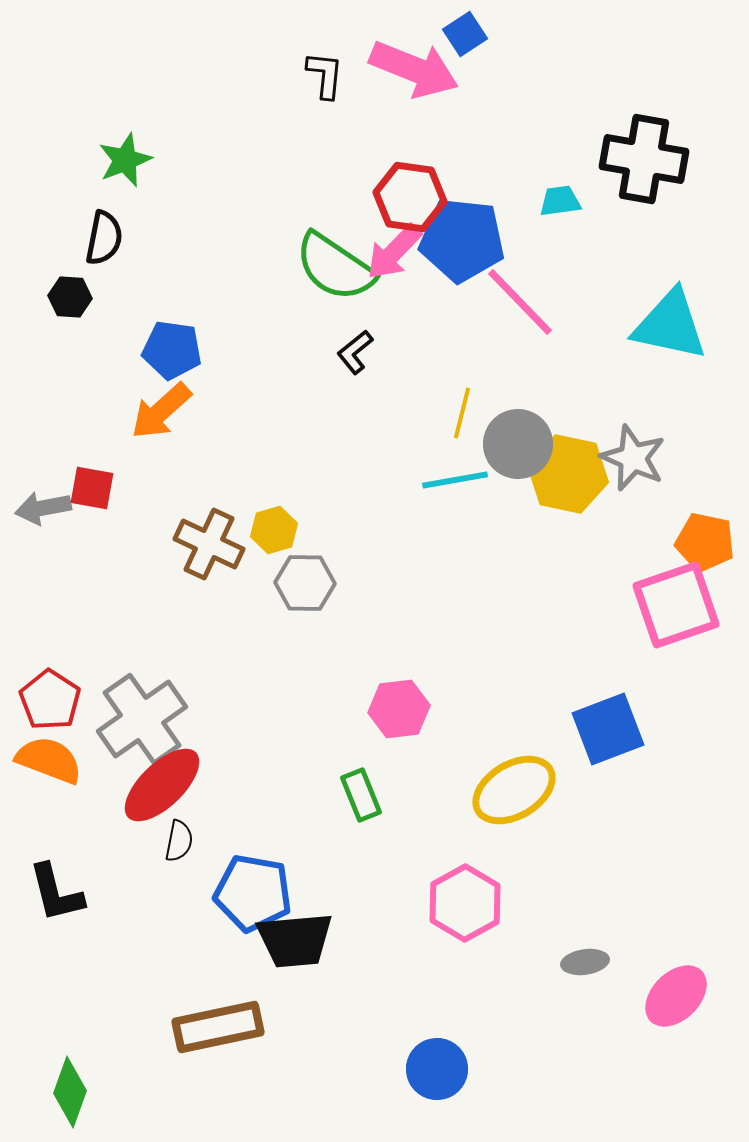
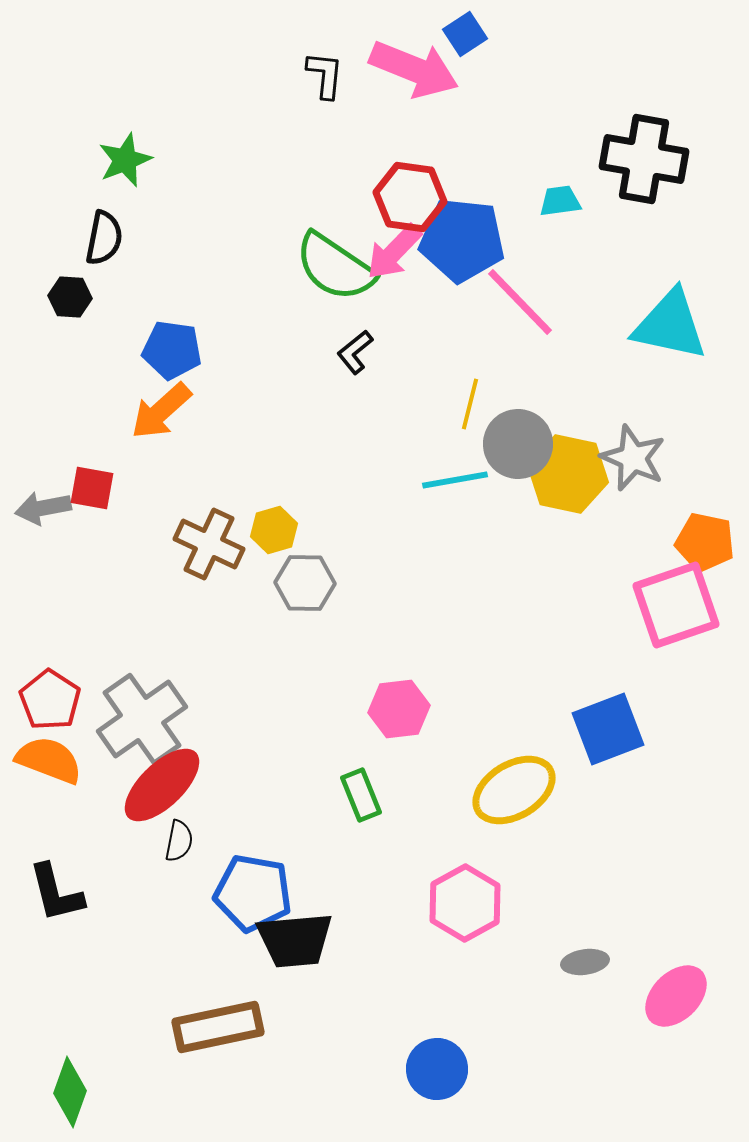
yellow line at (462, 413): moved 8 px right, 9 px up
